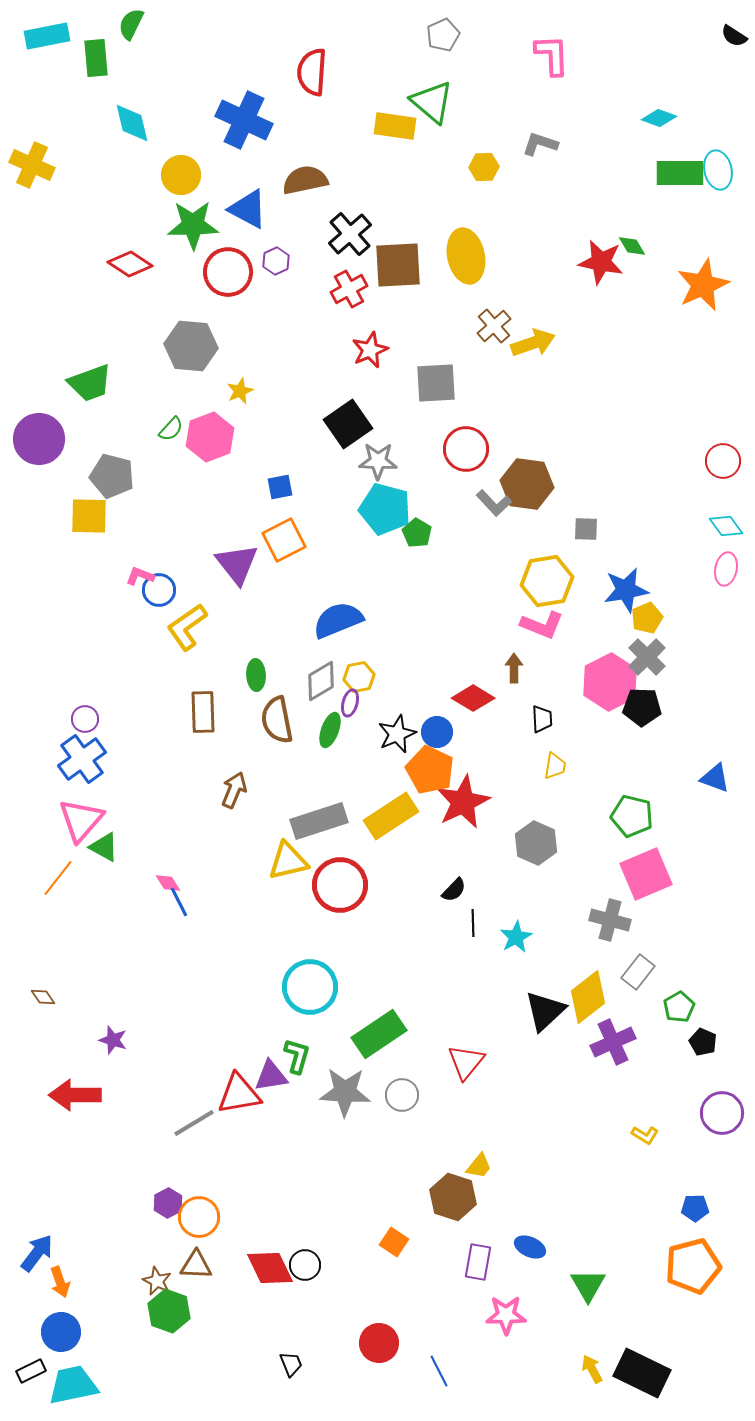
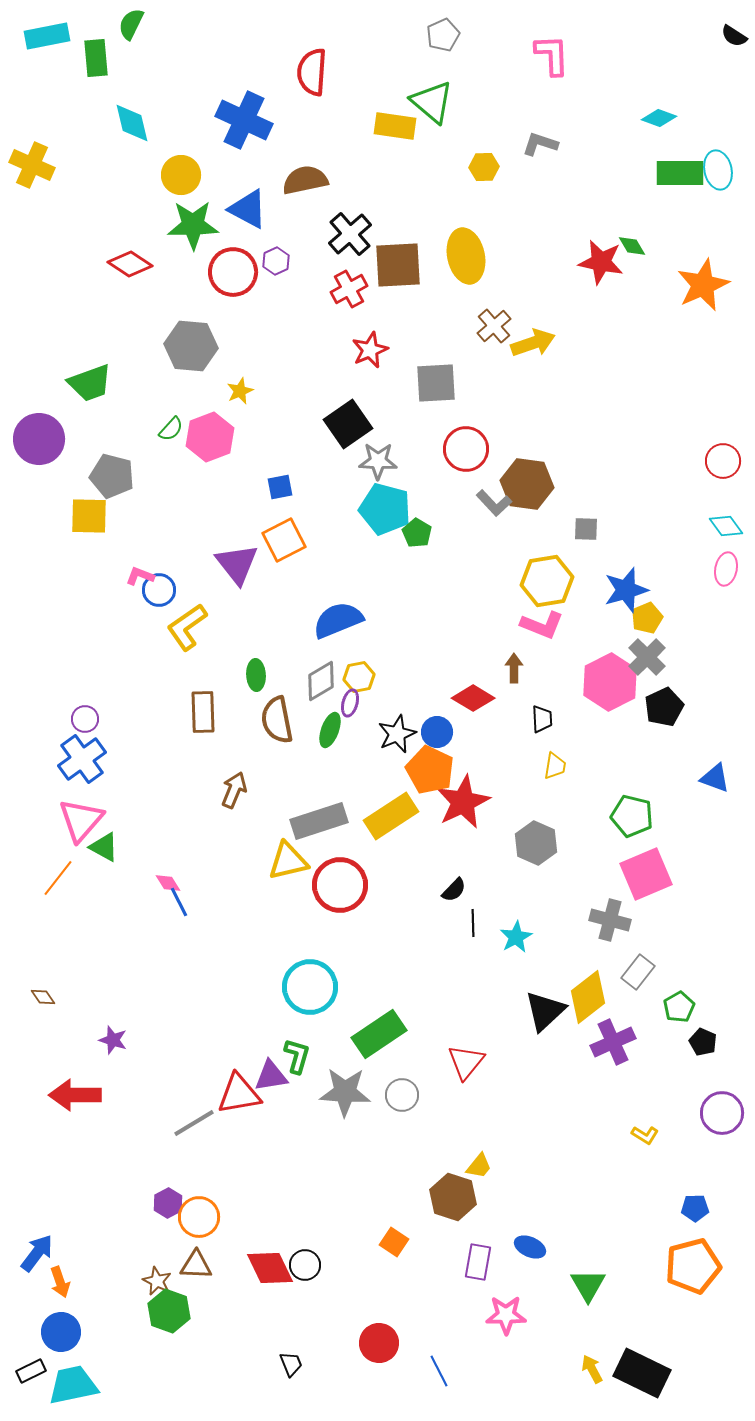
red circle at (228, 272): moved 5 px right
blue star at (626, 590): rotated 6 degrees counterclockwise
black pentagon at (642, 707): moved 22 px right; rotated 27 degrees counterclockwise
